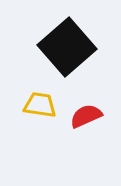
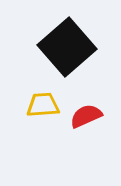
yellow trapezoid: moved 3 px right; rotated 12 degrees counterclockwise
